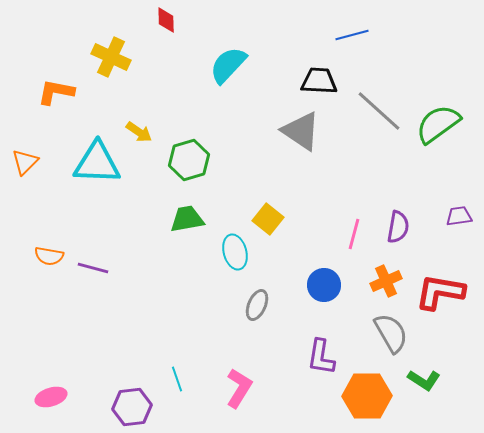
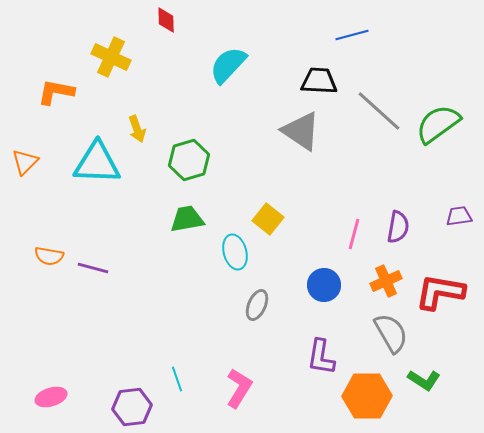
yellow arrow: moved 2 px left, 3 px up; rotated 36 degrees clockwise
